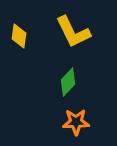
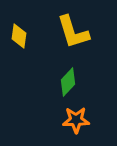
yellow L-shape: rotated 9 degrees clockwise
orange star: moved 2 px up
